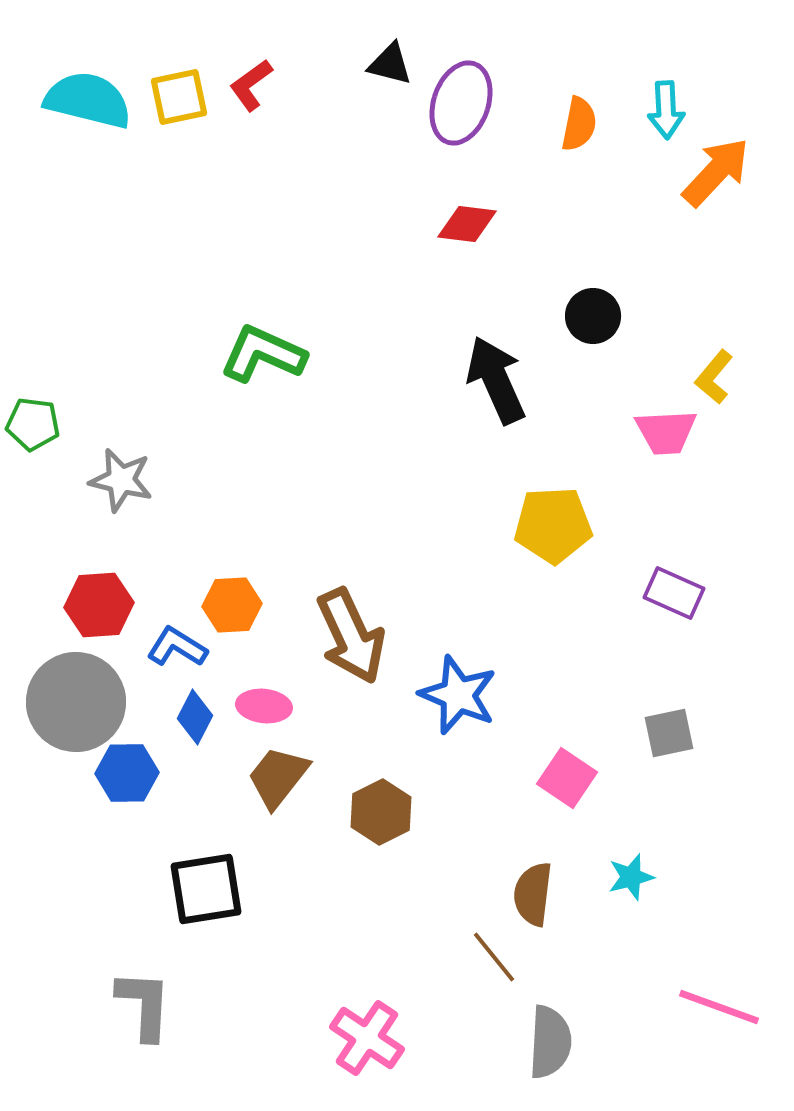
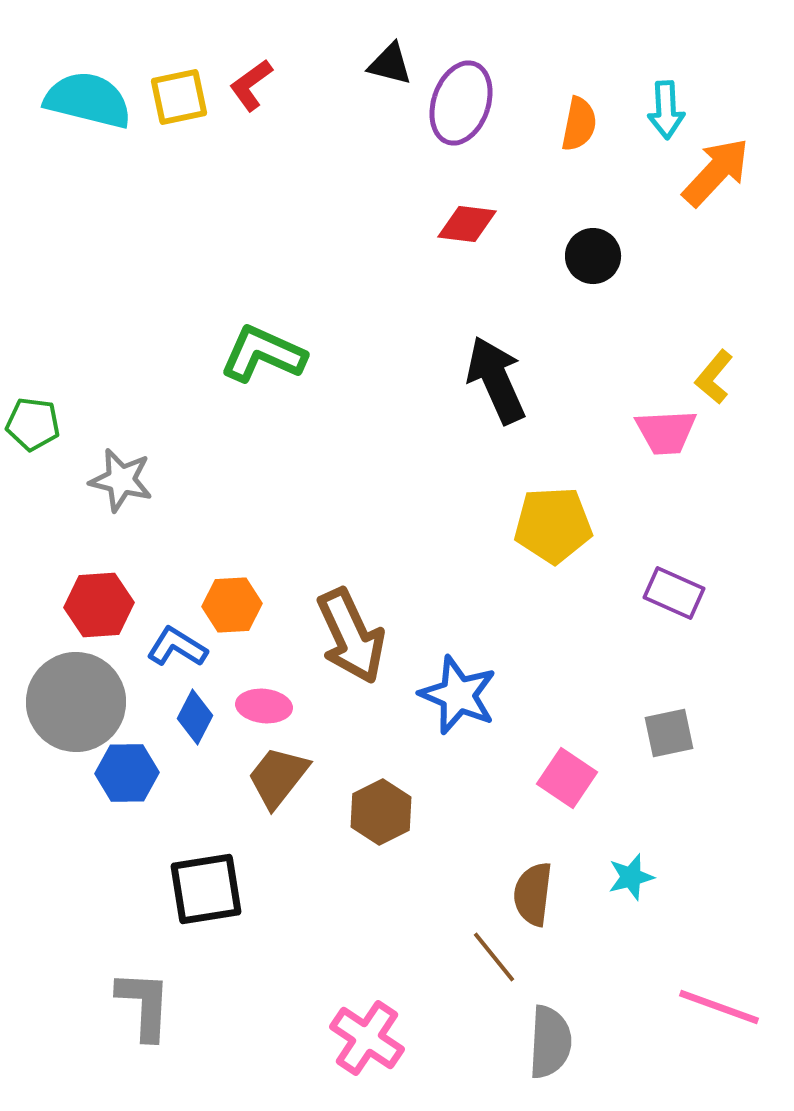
black circle: moved 60 px up
